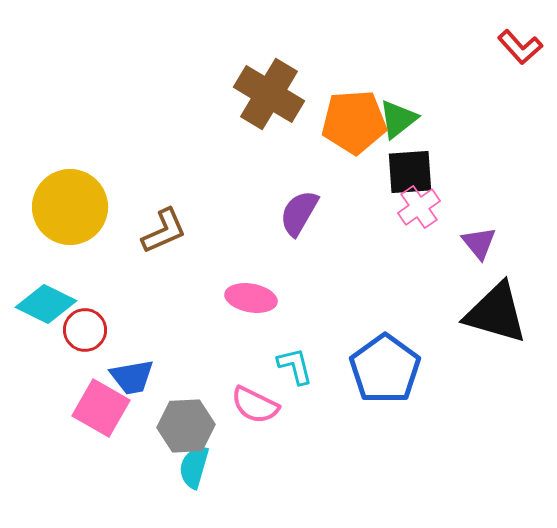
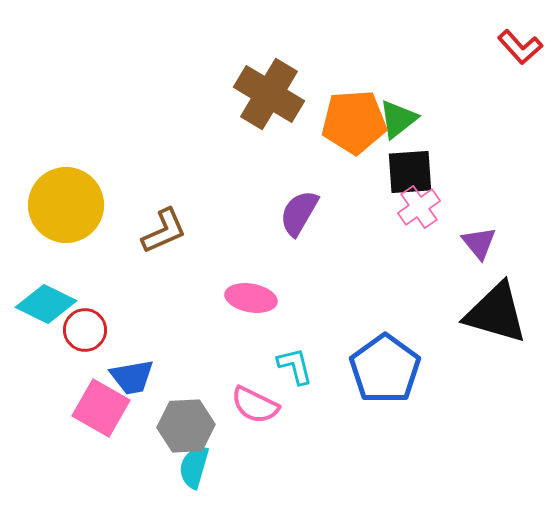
yellow circle: moved 4 px left, 2 px up
